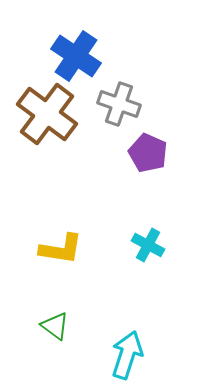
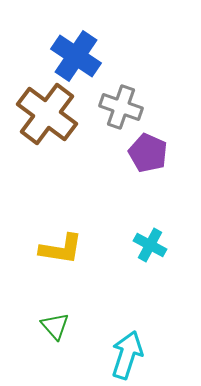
gray cross: moved 2 px right, 3 px down
cyan cross: moved 2 px right
green triangle: rotated 12 degrees clockwise
